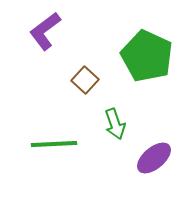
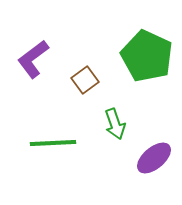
purple L-shape: moved 12 px left, 28 px down
brown square: rotated 12 degrees clockwise
green line: moved 1 px left, 1 px up
